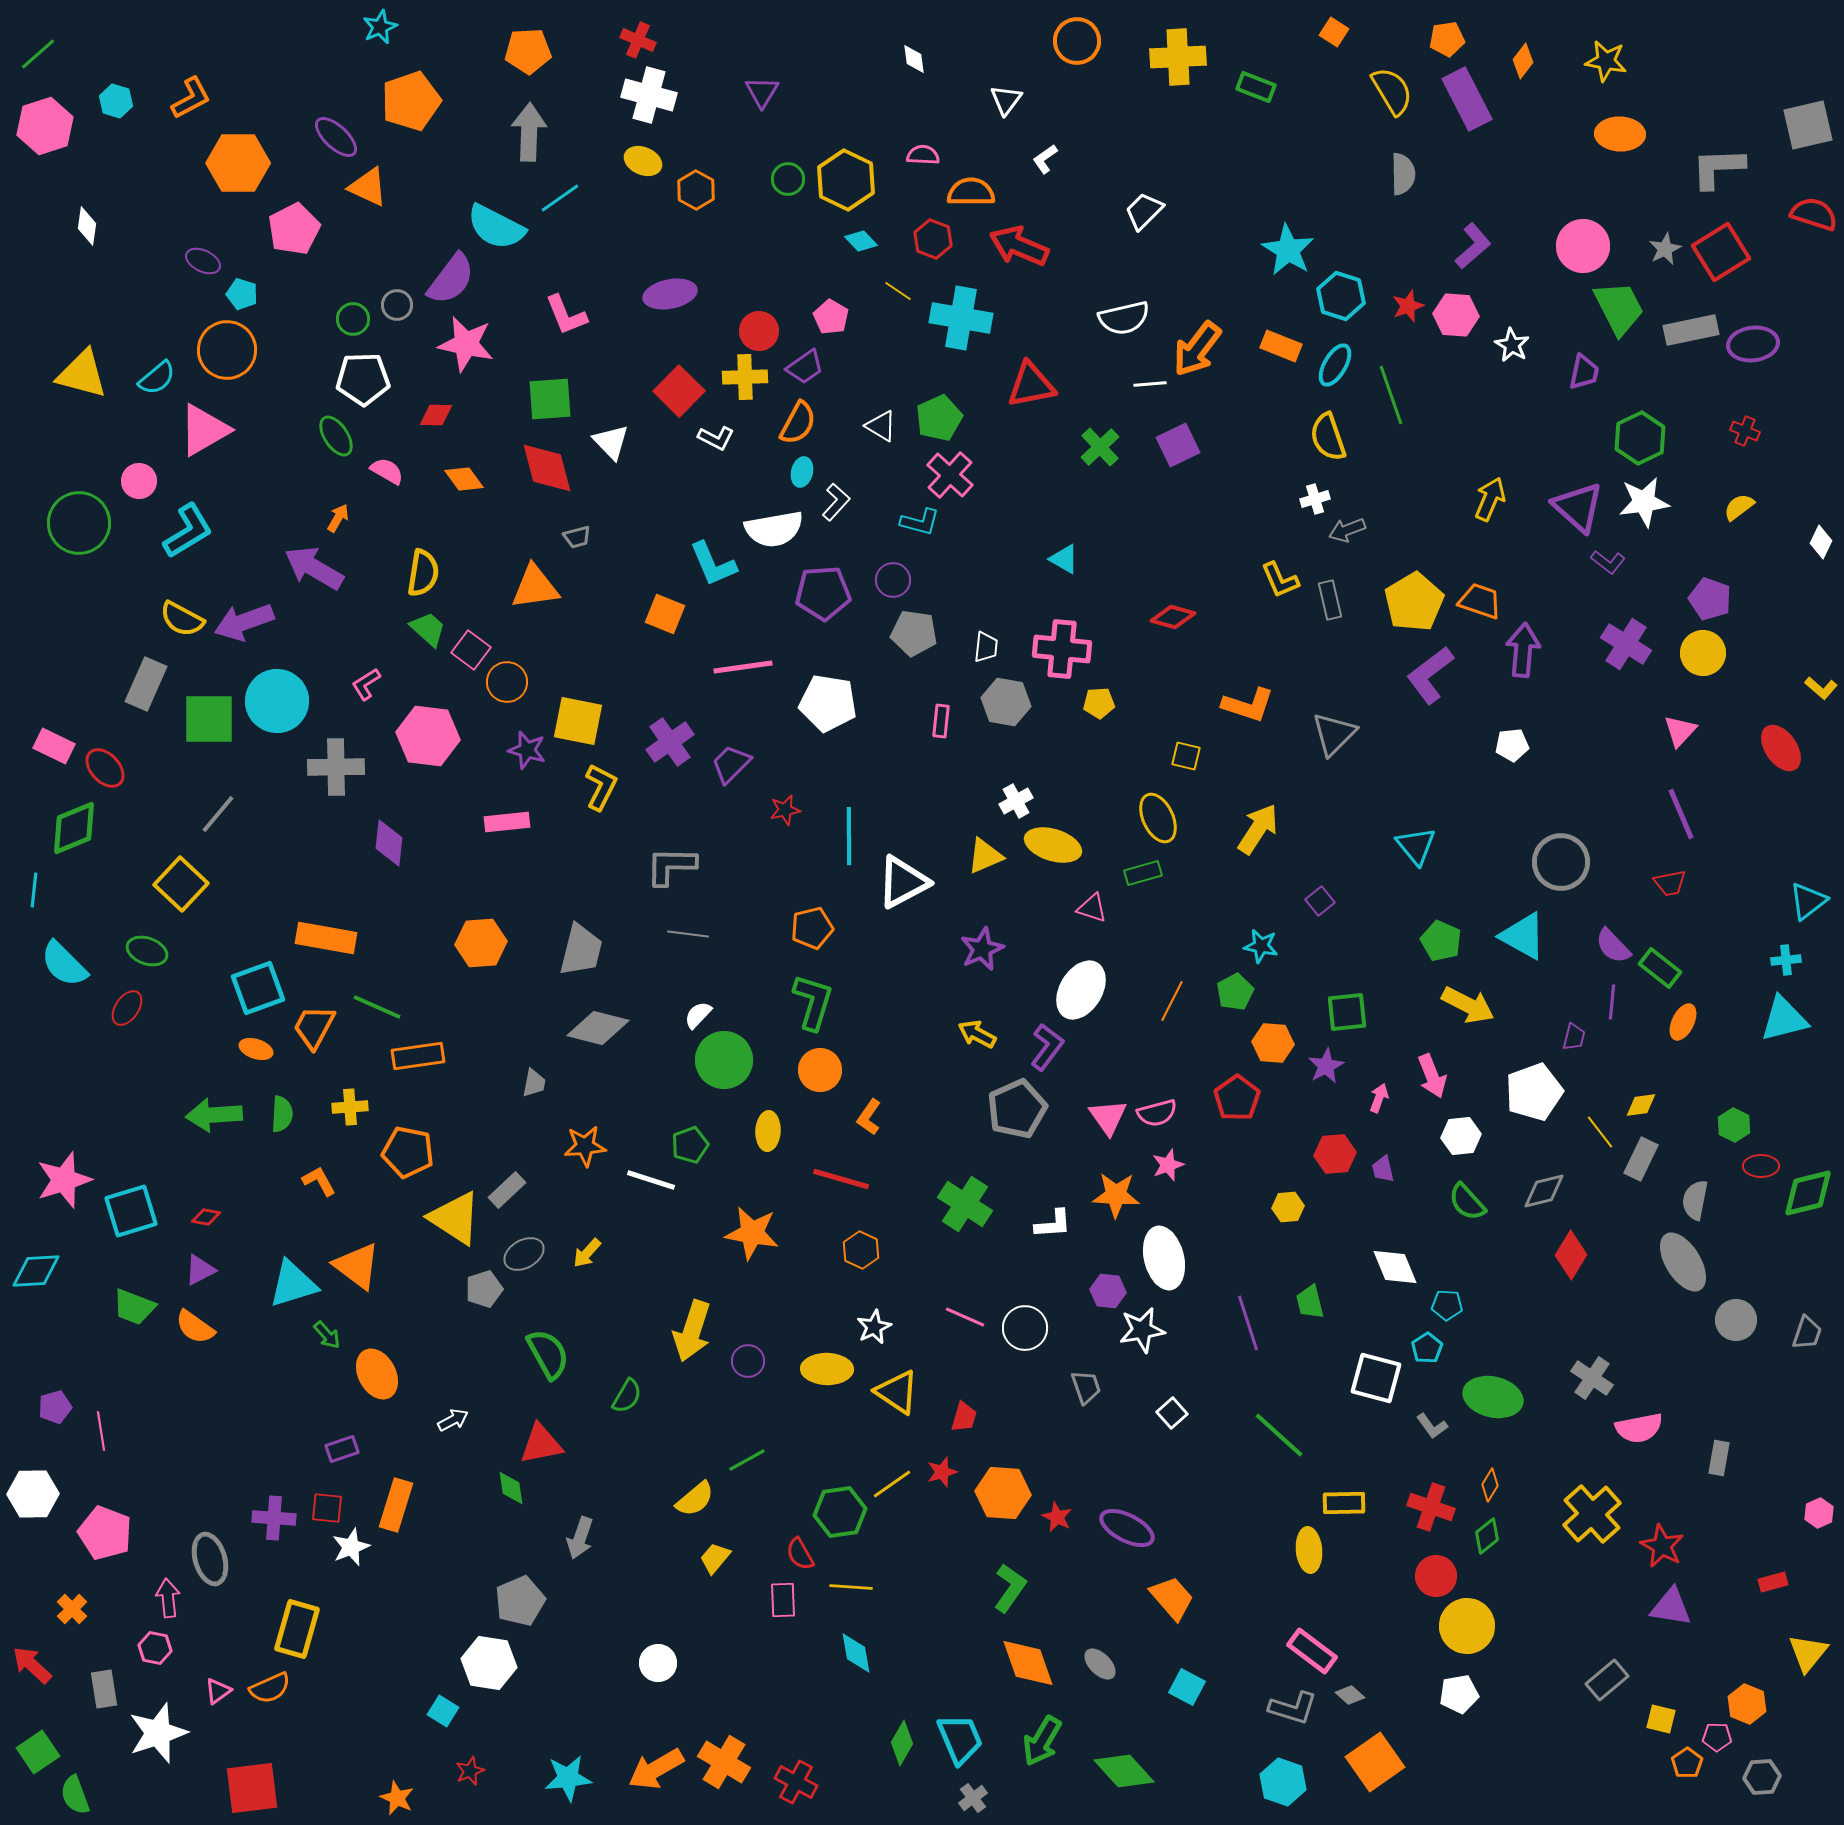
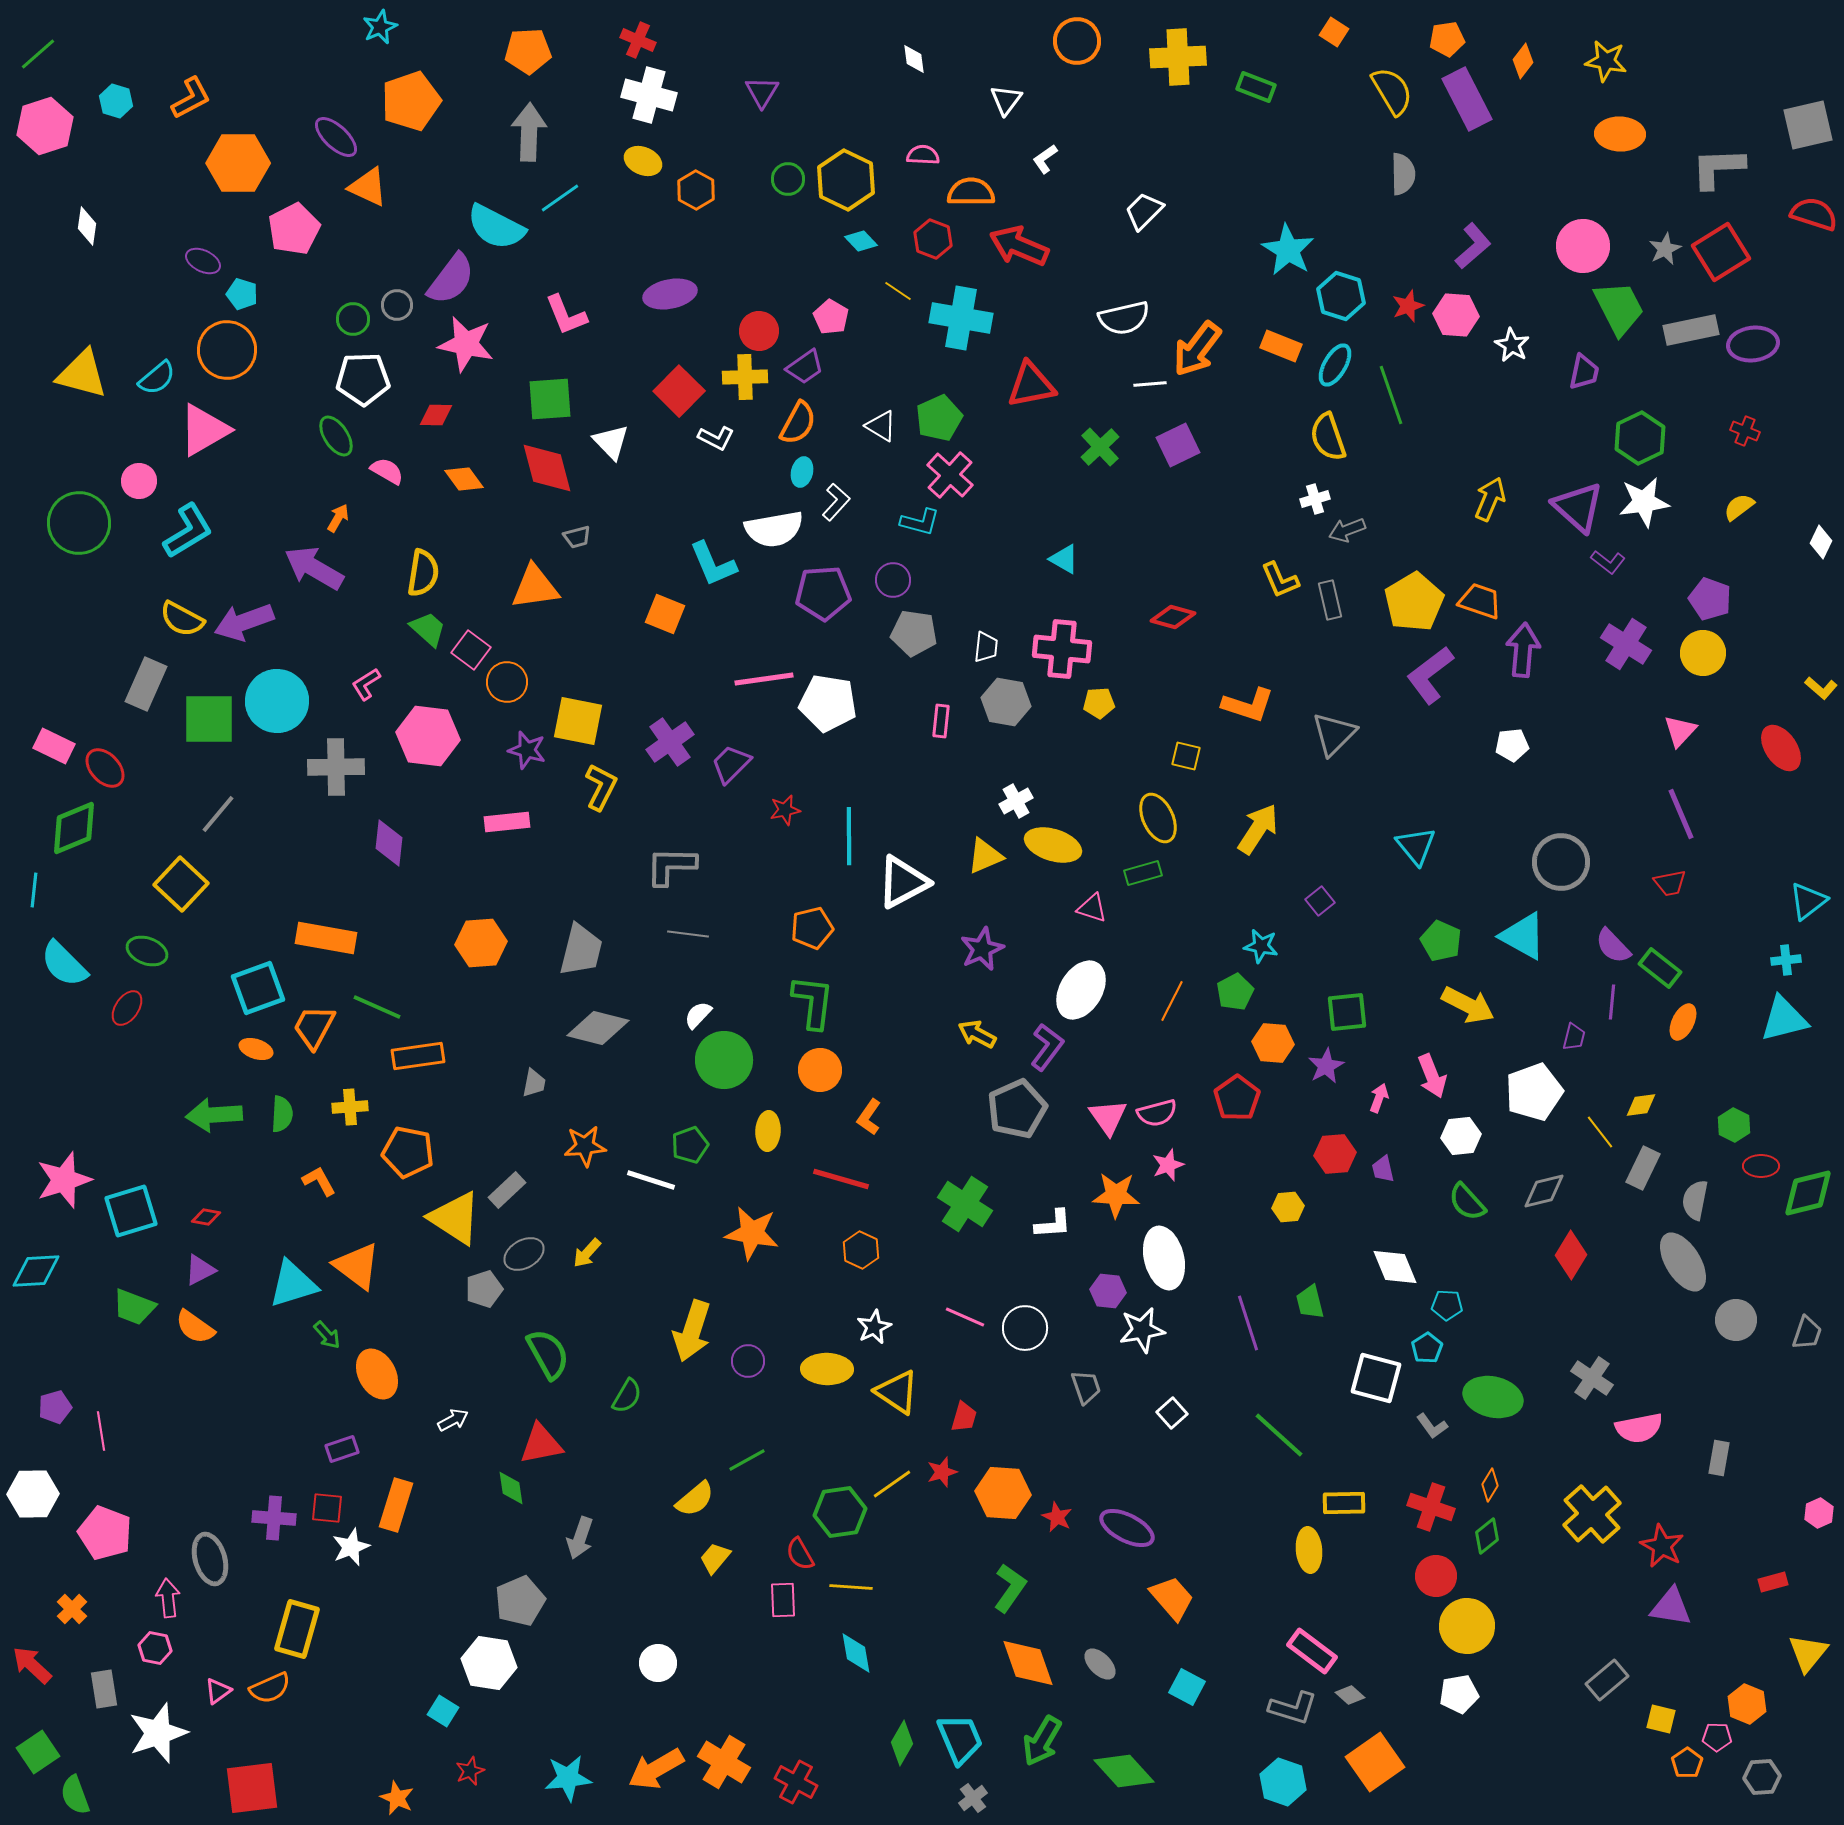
pink line at (743, 667): moved 21 px right, 12 px down
green L-shape at (813, 1002): rotated 10 degrees counterclockwise
gray rectangle at (1641, 1159): moved 2 px right, 9 px down
